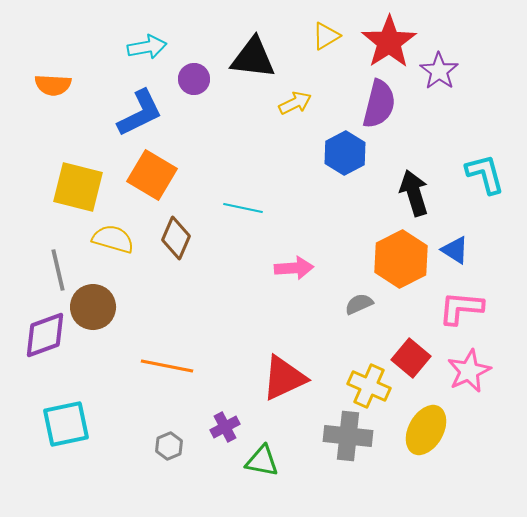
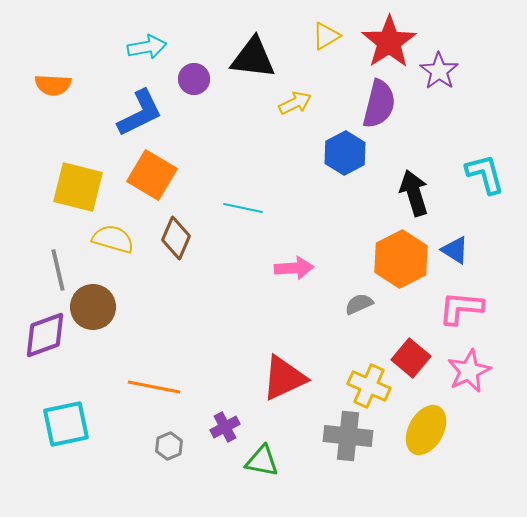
orange line: moved 13 px left, 21 px down
